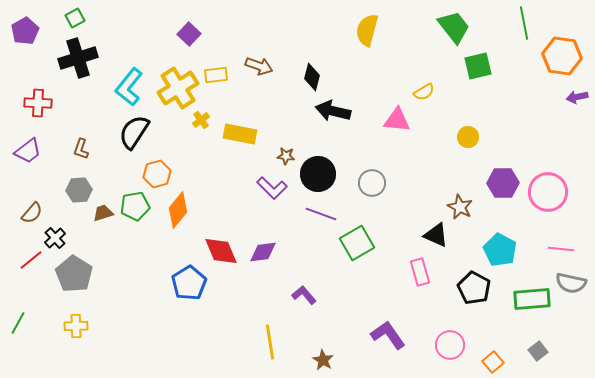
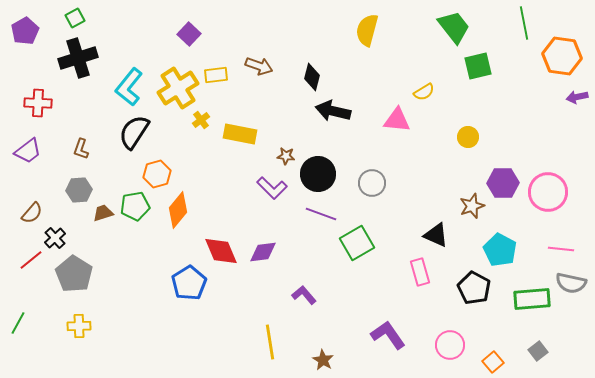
brown star at (460, 207): moved 12 px right, 1 px up; rotated 25 degrees clockwise
yellow cross at (76, 326): moved 3 px right
